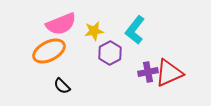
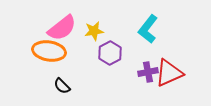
pink semicircle: moved 1 px right, 4 px down; rotated 16 degrees counterclockwise
cyan L-shape: moved 13 px right, 1 px up
orange ellipse: rotated 36 degrees clockwise
